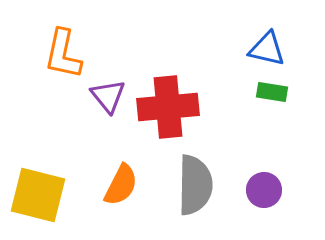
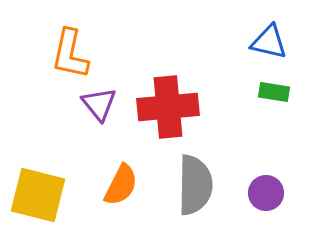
blue triangle: moved 2 px right, 7 px up
orange L-shape: moved 7 px right
green rectangle: moved 2 px right
purple triangle: moved 9 px left, 8 px down
purple circle: moved 2 px right, 3 px down
